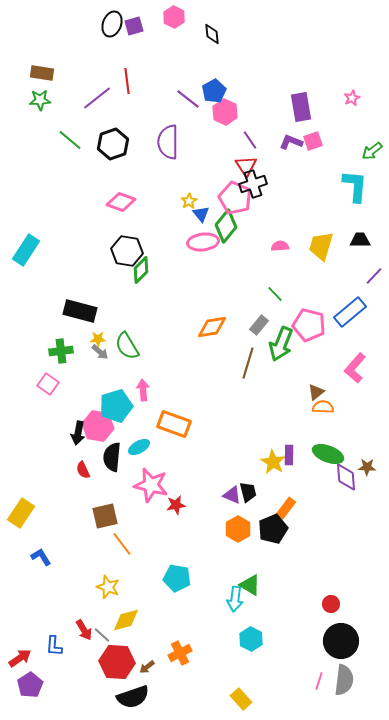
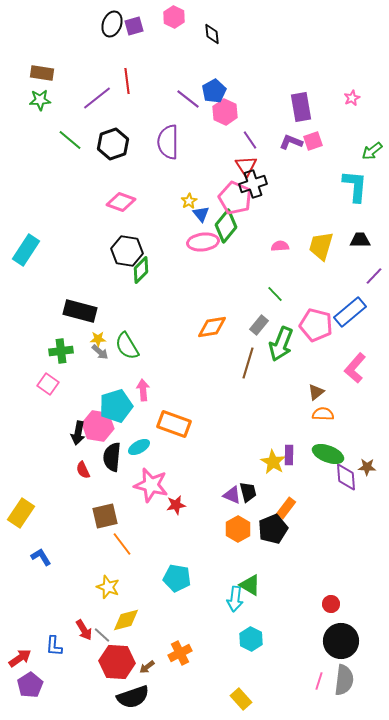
pink pentagon at (309, 325): moved 7 px right
orange semicircle at (323, 407): moved 7 px down
